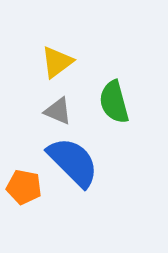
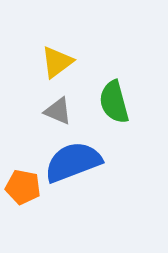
blue semicircle: rotated 66 degrees counterclockwise
orange pentagon: moved 1 px left
